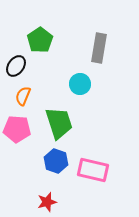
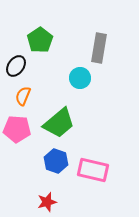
cyan circle: moved 6 px up
green trapezoid: rotated 68 degrees clockwise
